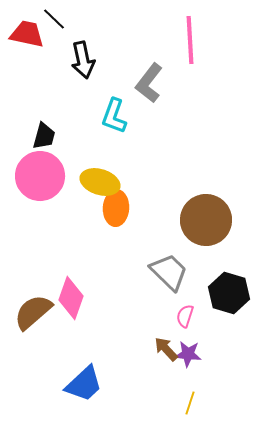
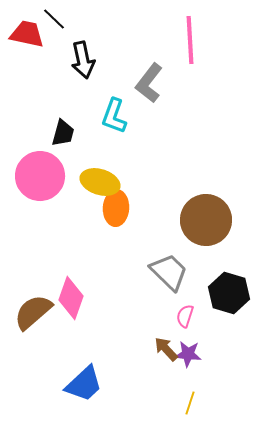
black trapezoid: moved 19 px right, 3 px up
